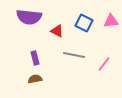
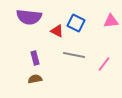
blue square: moved 8 px left
